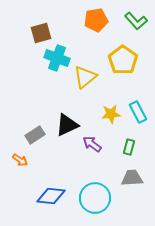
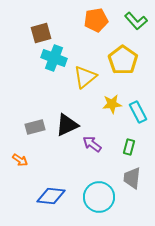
cyan cross: moved 3 px left
yellow star: moved 1 px right, 10 px up
gray rectangle: moved 8 px up; rotated 18 degrees clockwise
gray trapezoid: rotated 80 degrees counterclockwise
cyan circle: moved 4 px right, 1 px up
